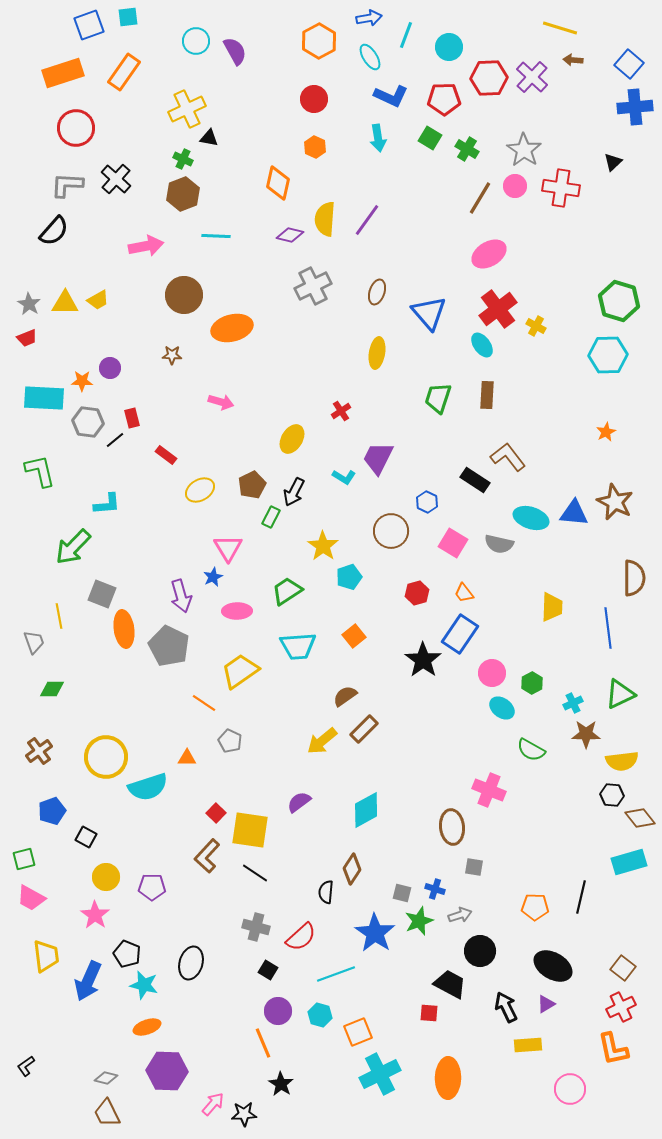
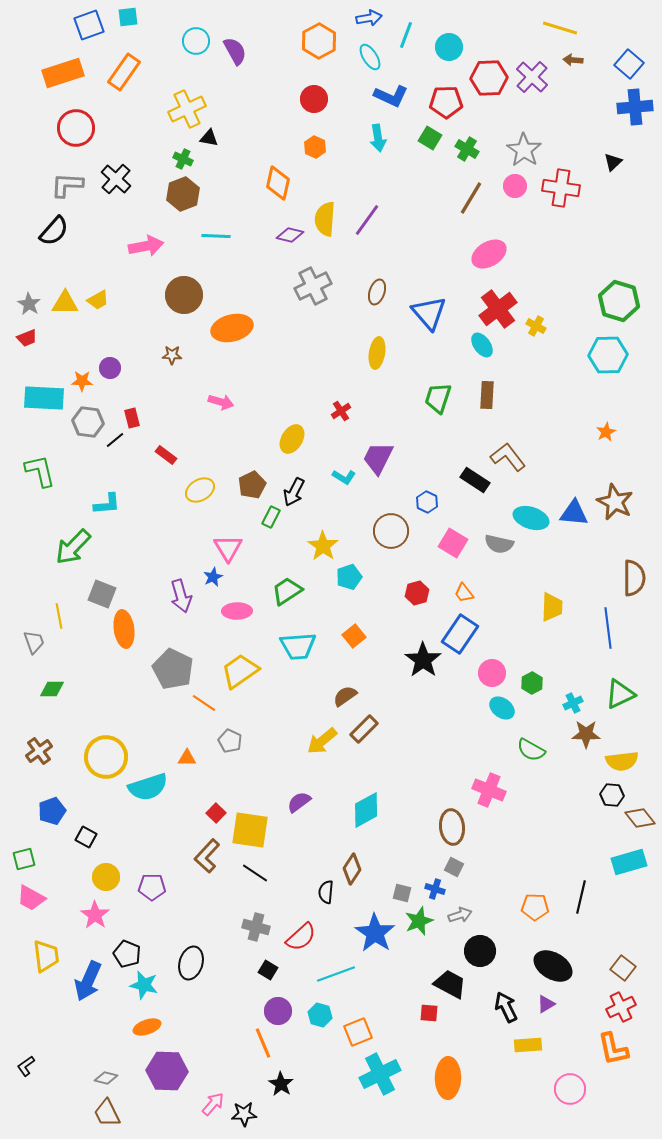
red pentagon at (444, 99): moved 2 px right, 3 px down
brown line at (480, 198): moved 9 px left
gray pentagon at (169, 646): moved 4 px right, 23 px down
gray square at (474, 867): moved 20 px left; rotated 18 degrees clockwise
